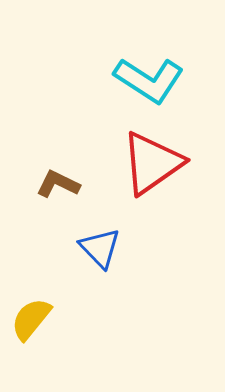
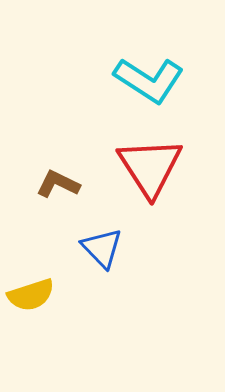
red triangle: moved 2 px left, 4 px down; rotated 28 degrees counterclockwise
blue triangle: moved 2 px right
yellow semicircle: moved 24 px up; rotated 147 degrees counterclockwise
